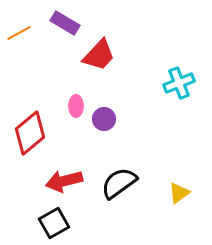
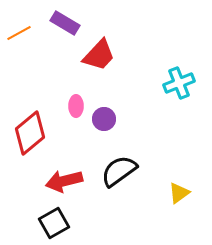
black semicircle: moved 12 px up
